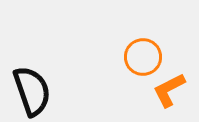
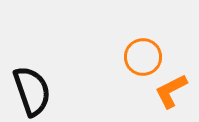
orange L-shape: moved 2 px right, 1 px down
